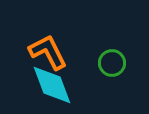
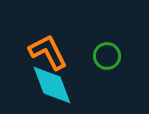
green circle: moved 5 px left, 7 px up
